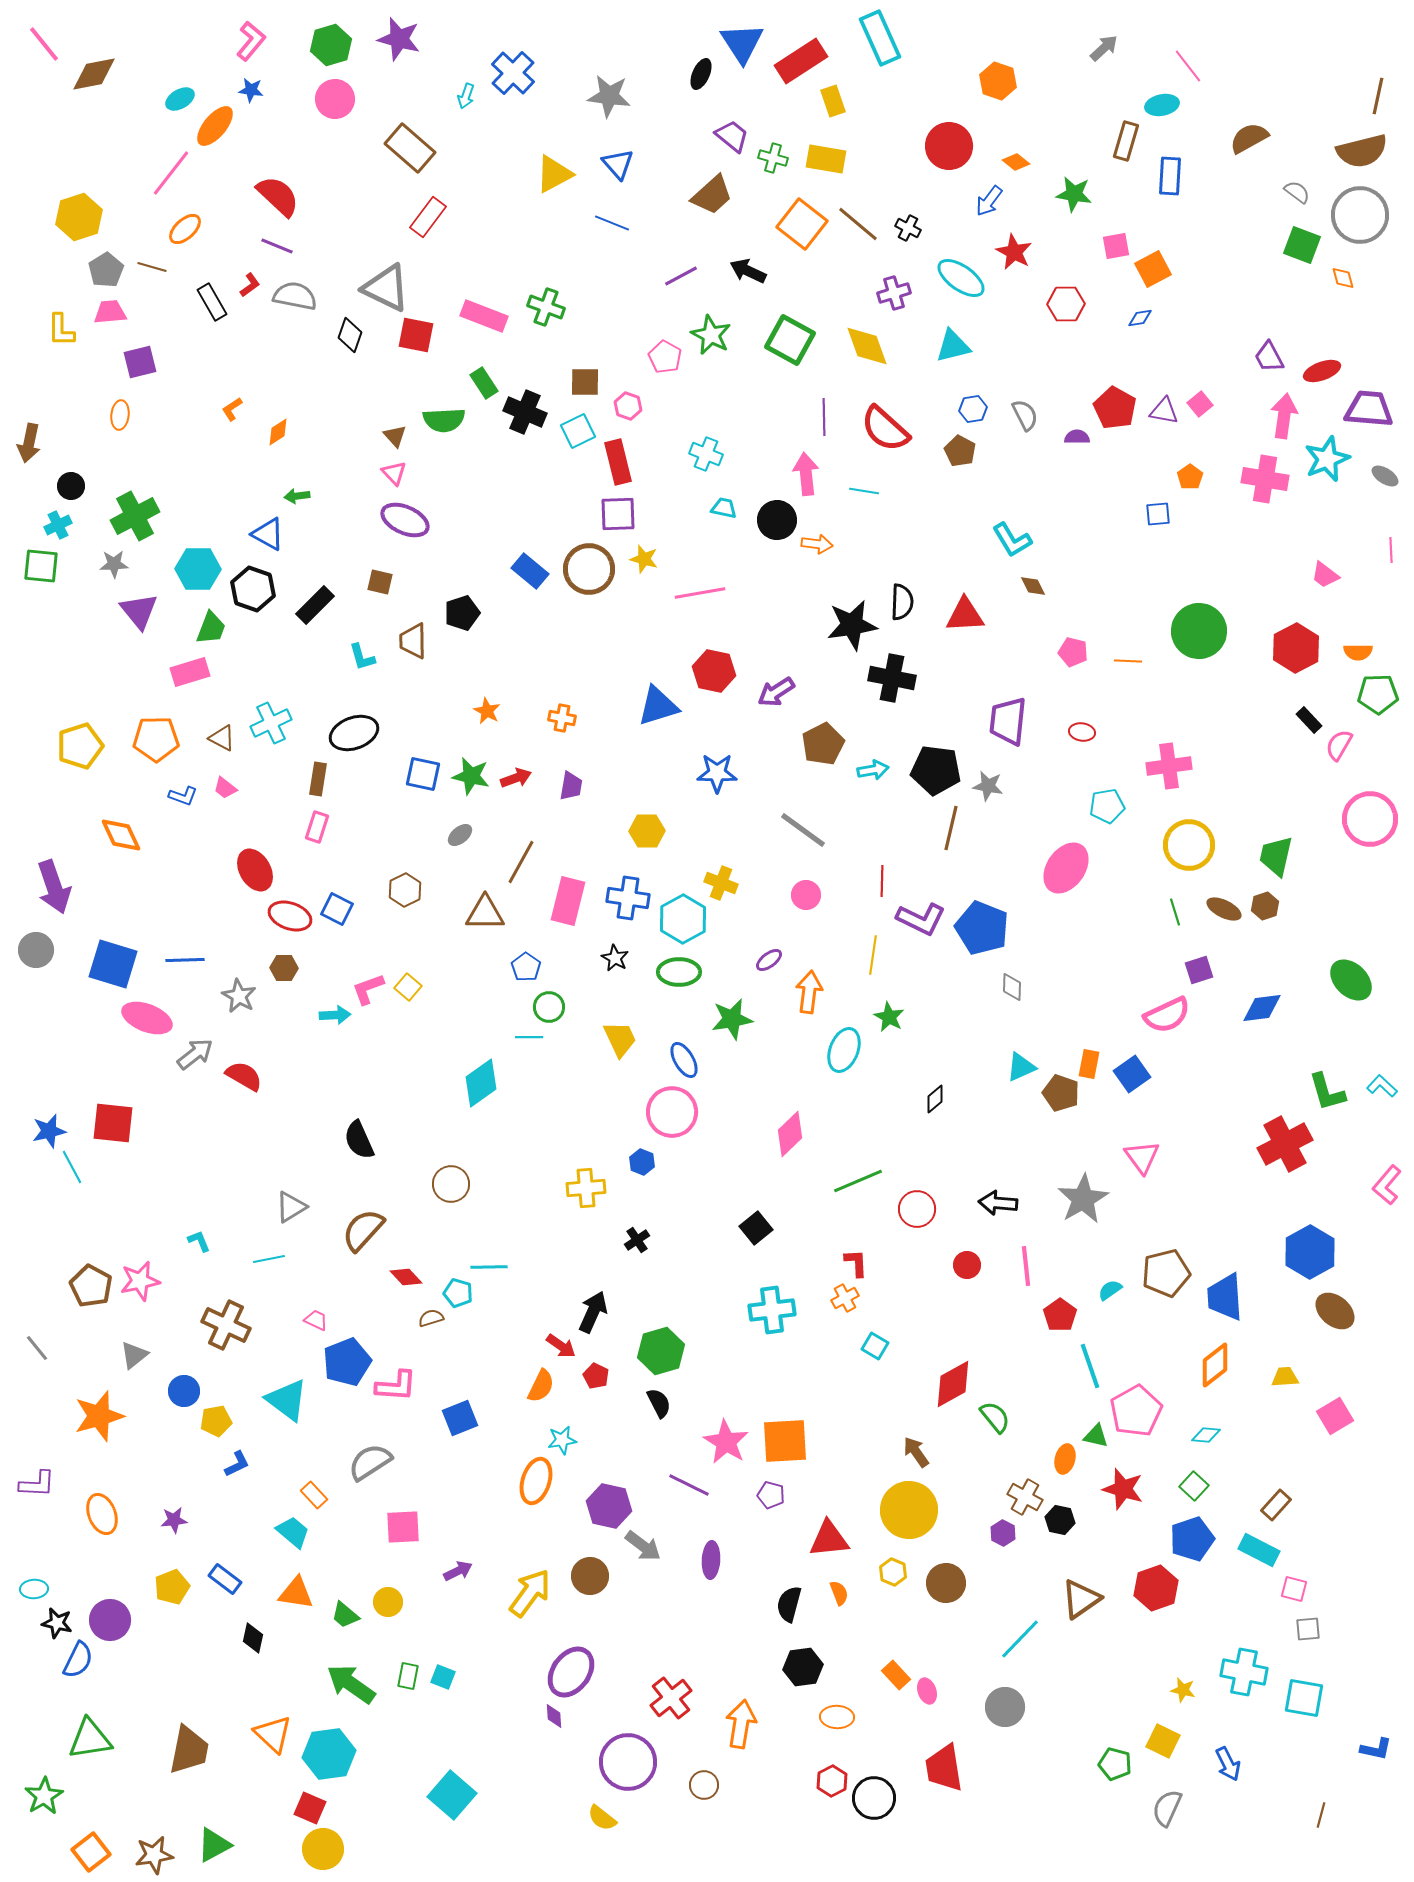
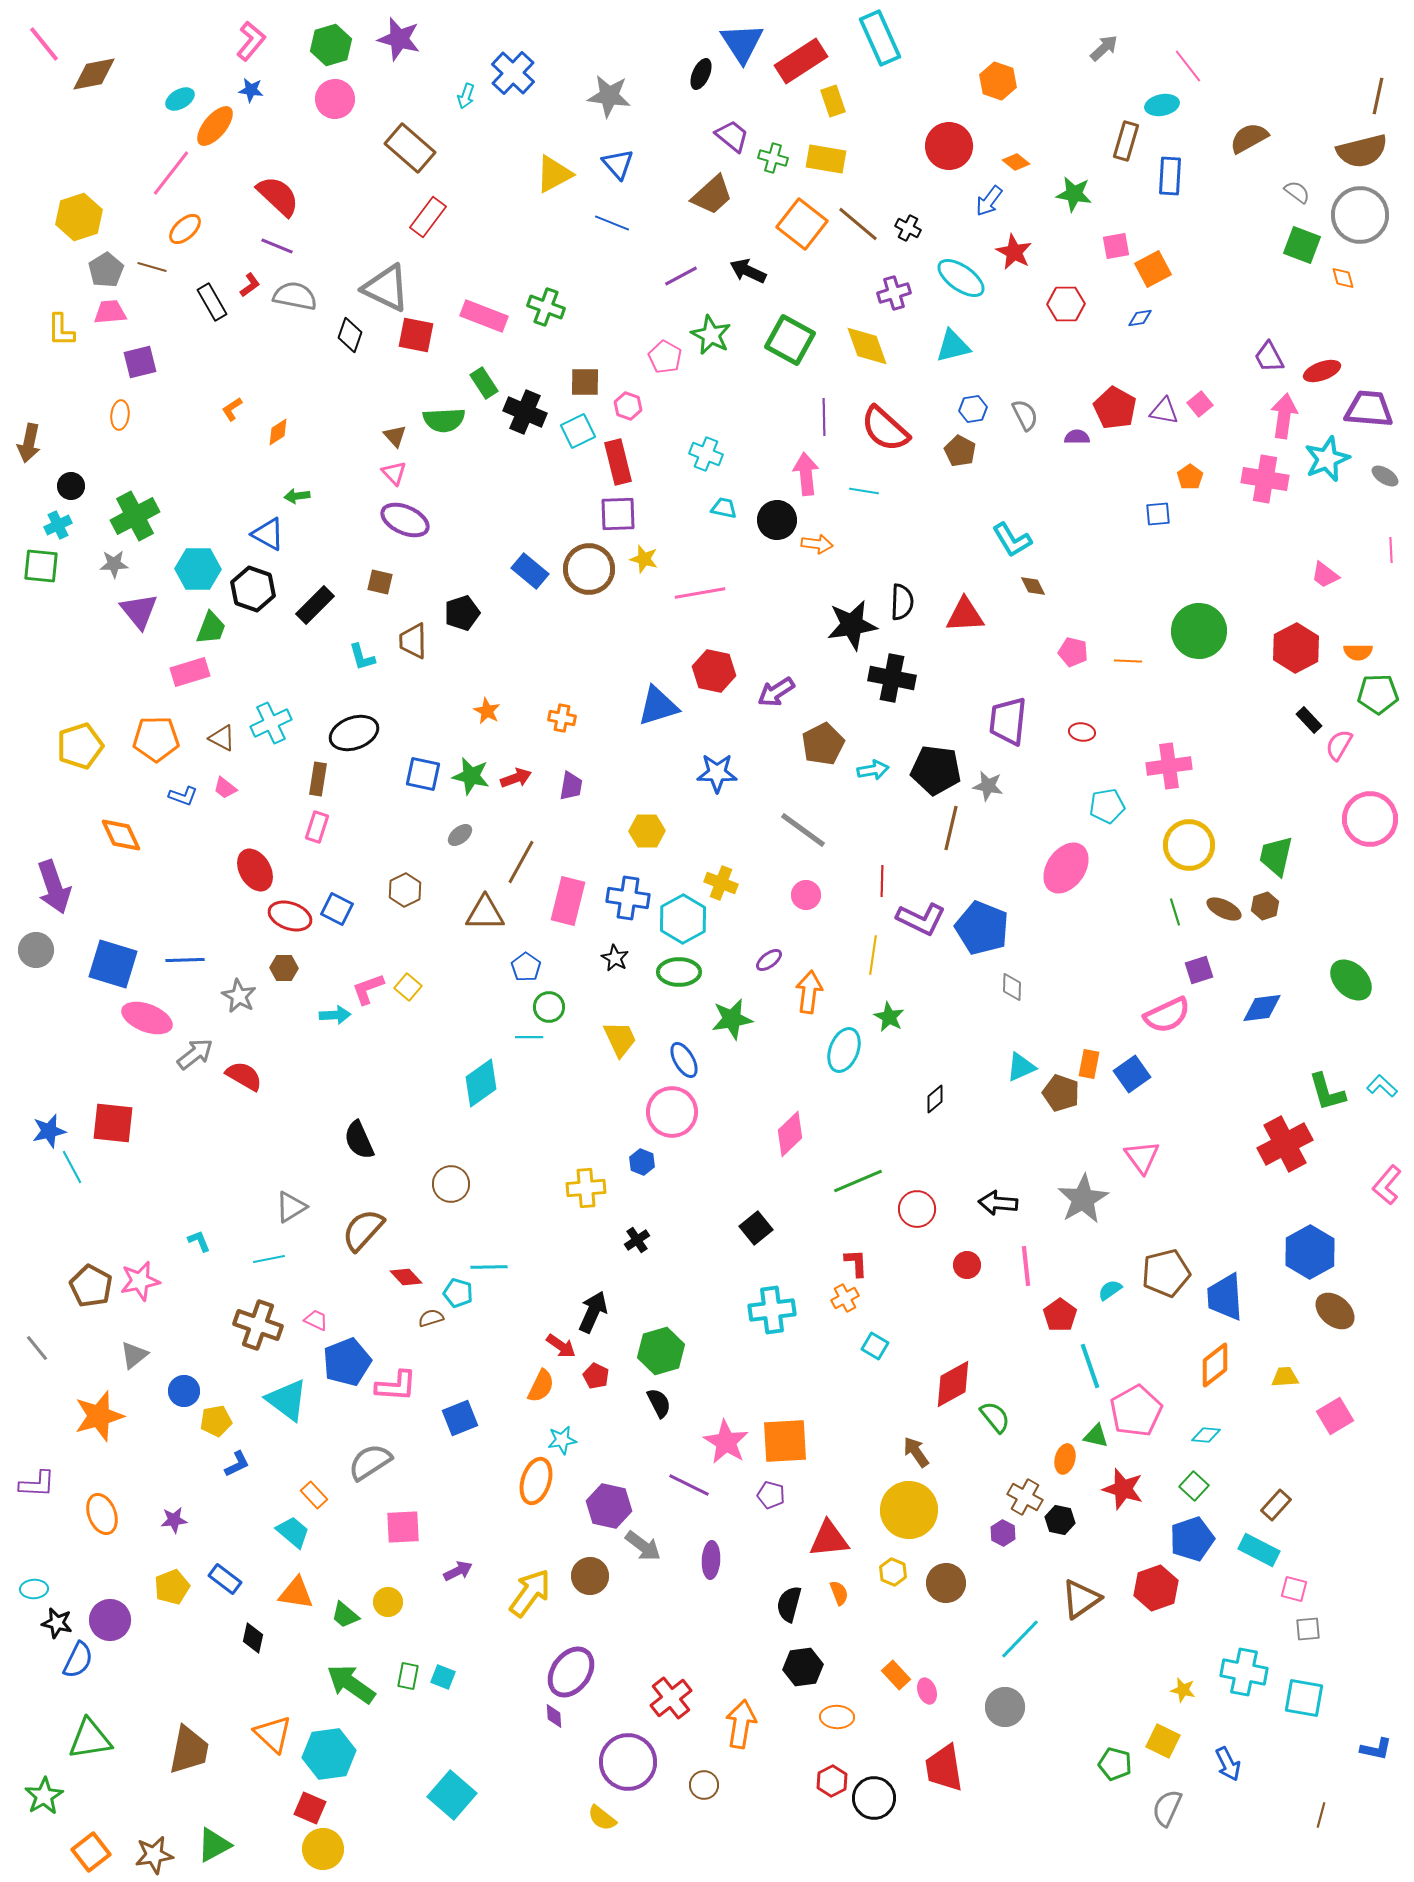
brown cross at (226, 1325): moved 32 px right; rotated 6 degrees counterclockwise
